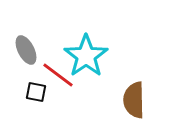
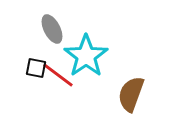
gray ellipse: moved 26 px right, 21 px up
black square: moved 24 px up
brown semicircle: moved 3 px left, 6 px up; rotated 21 degrees clockwise
